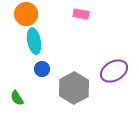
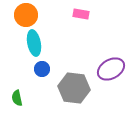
orange circle: moved 1 px down
cyan ellipse: moved 2 px down
purple ellipse: moved 3 px left, 2 px up
gray hexagon: rotated 24 degrees counterclockwise
green semicircle: rotated 21 degrees clockwise
